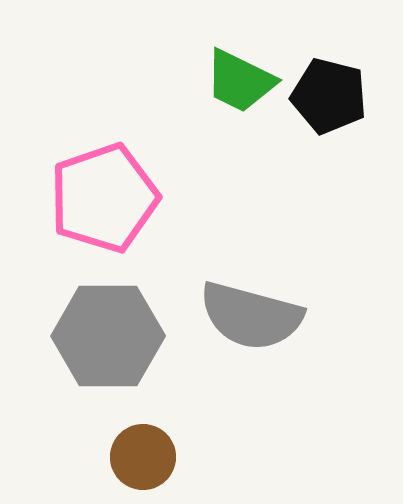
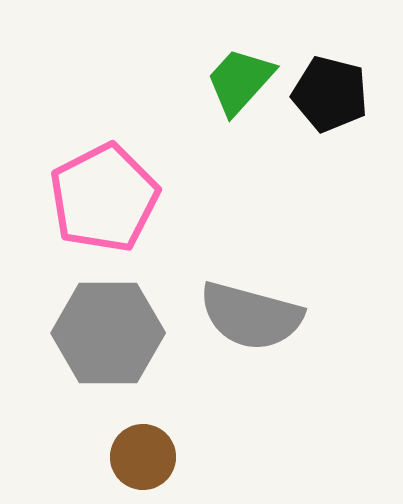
green trapezoid: rotated 106 degrees clockwise
black pentagon: moved 1 px right, 2 px up
pink pentagon: rotated 8 degrees counterclockwise
gray hexagon: moved 3 px up
